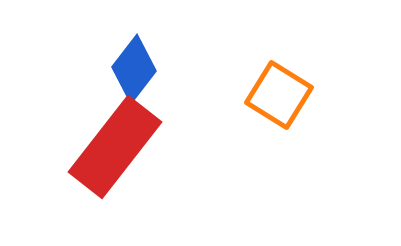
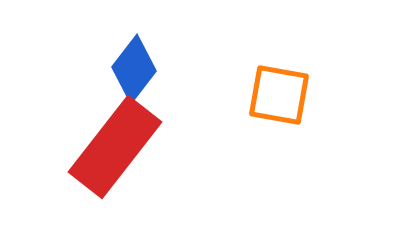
orange square: rotated 22 degrees counterclockwise
